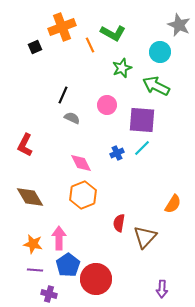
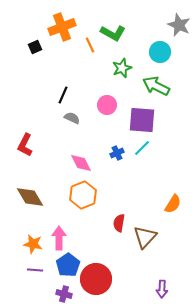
purple cross: moved 15 px right
